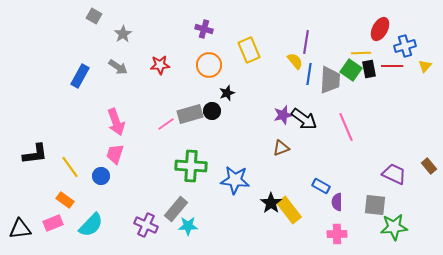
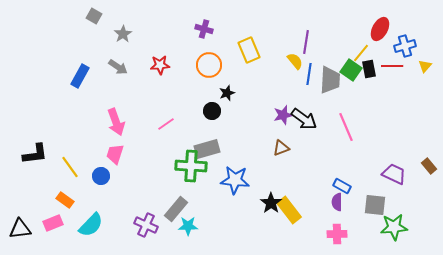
yellow line at (361, 53): rotated 48 degrees counterclockwise
gray rectangle at (190, 114): moved 17 px right, 35 px down
blue rectangle at (321, 186): moved 21 px right
